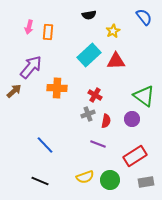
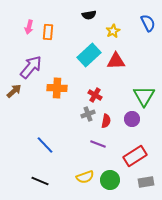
blue semicircle: moved 4 px right, 6 px down; rotated 12 degrees clockwise
green triangle: rotated 25 degrees clockwise
